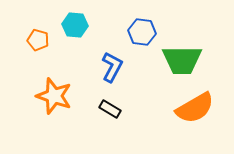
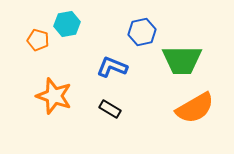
cyan hexagon: moved 8 px left, 1 px up; rotated 15 degrees counterclockwise
blue hexagon: rotated 20 degrees counterclockwise
blue L-shape: rotated 96 degrees counterclockwise
